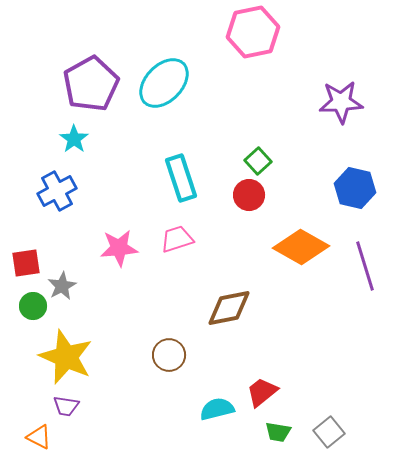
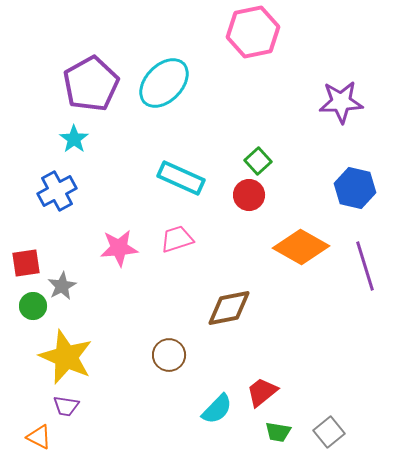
cyan rectangle: rotated 48 degrees counterclockwise
cyan semicircle: rotated 148 degrees clockwise
